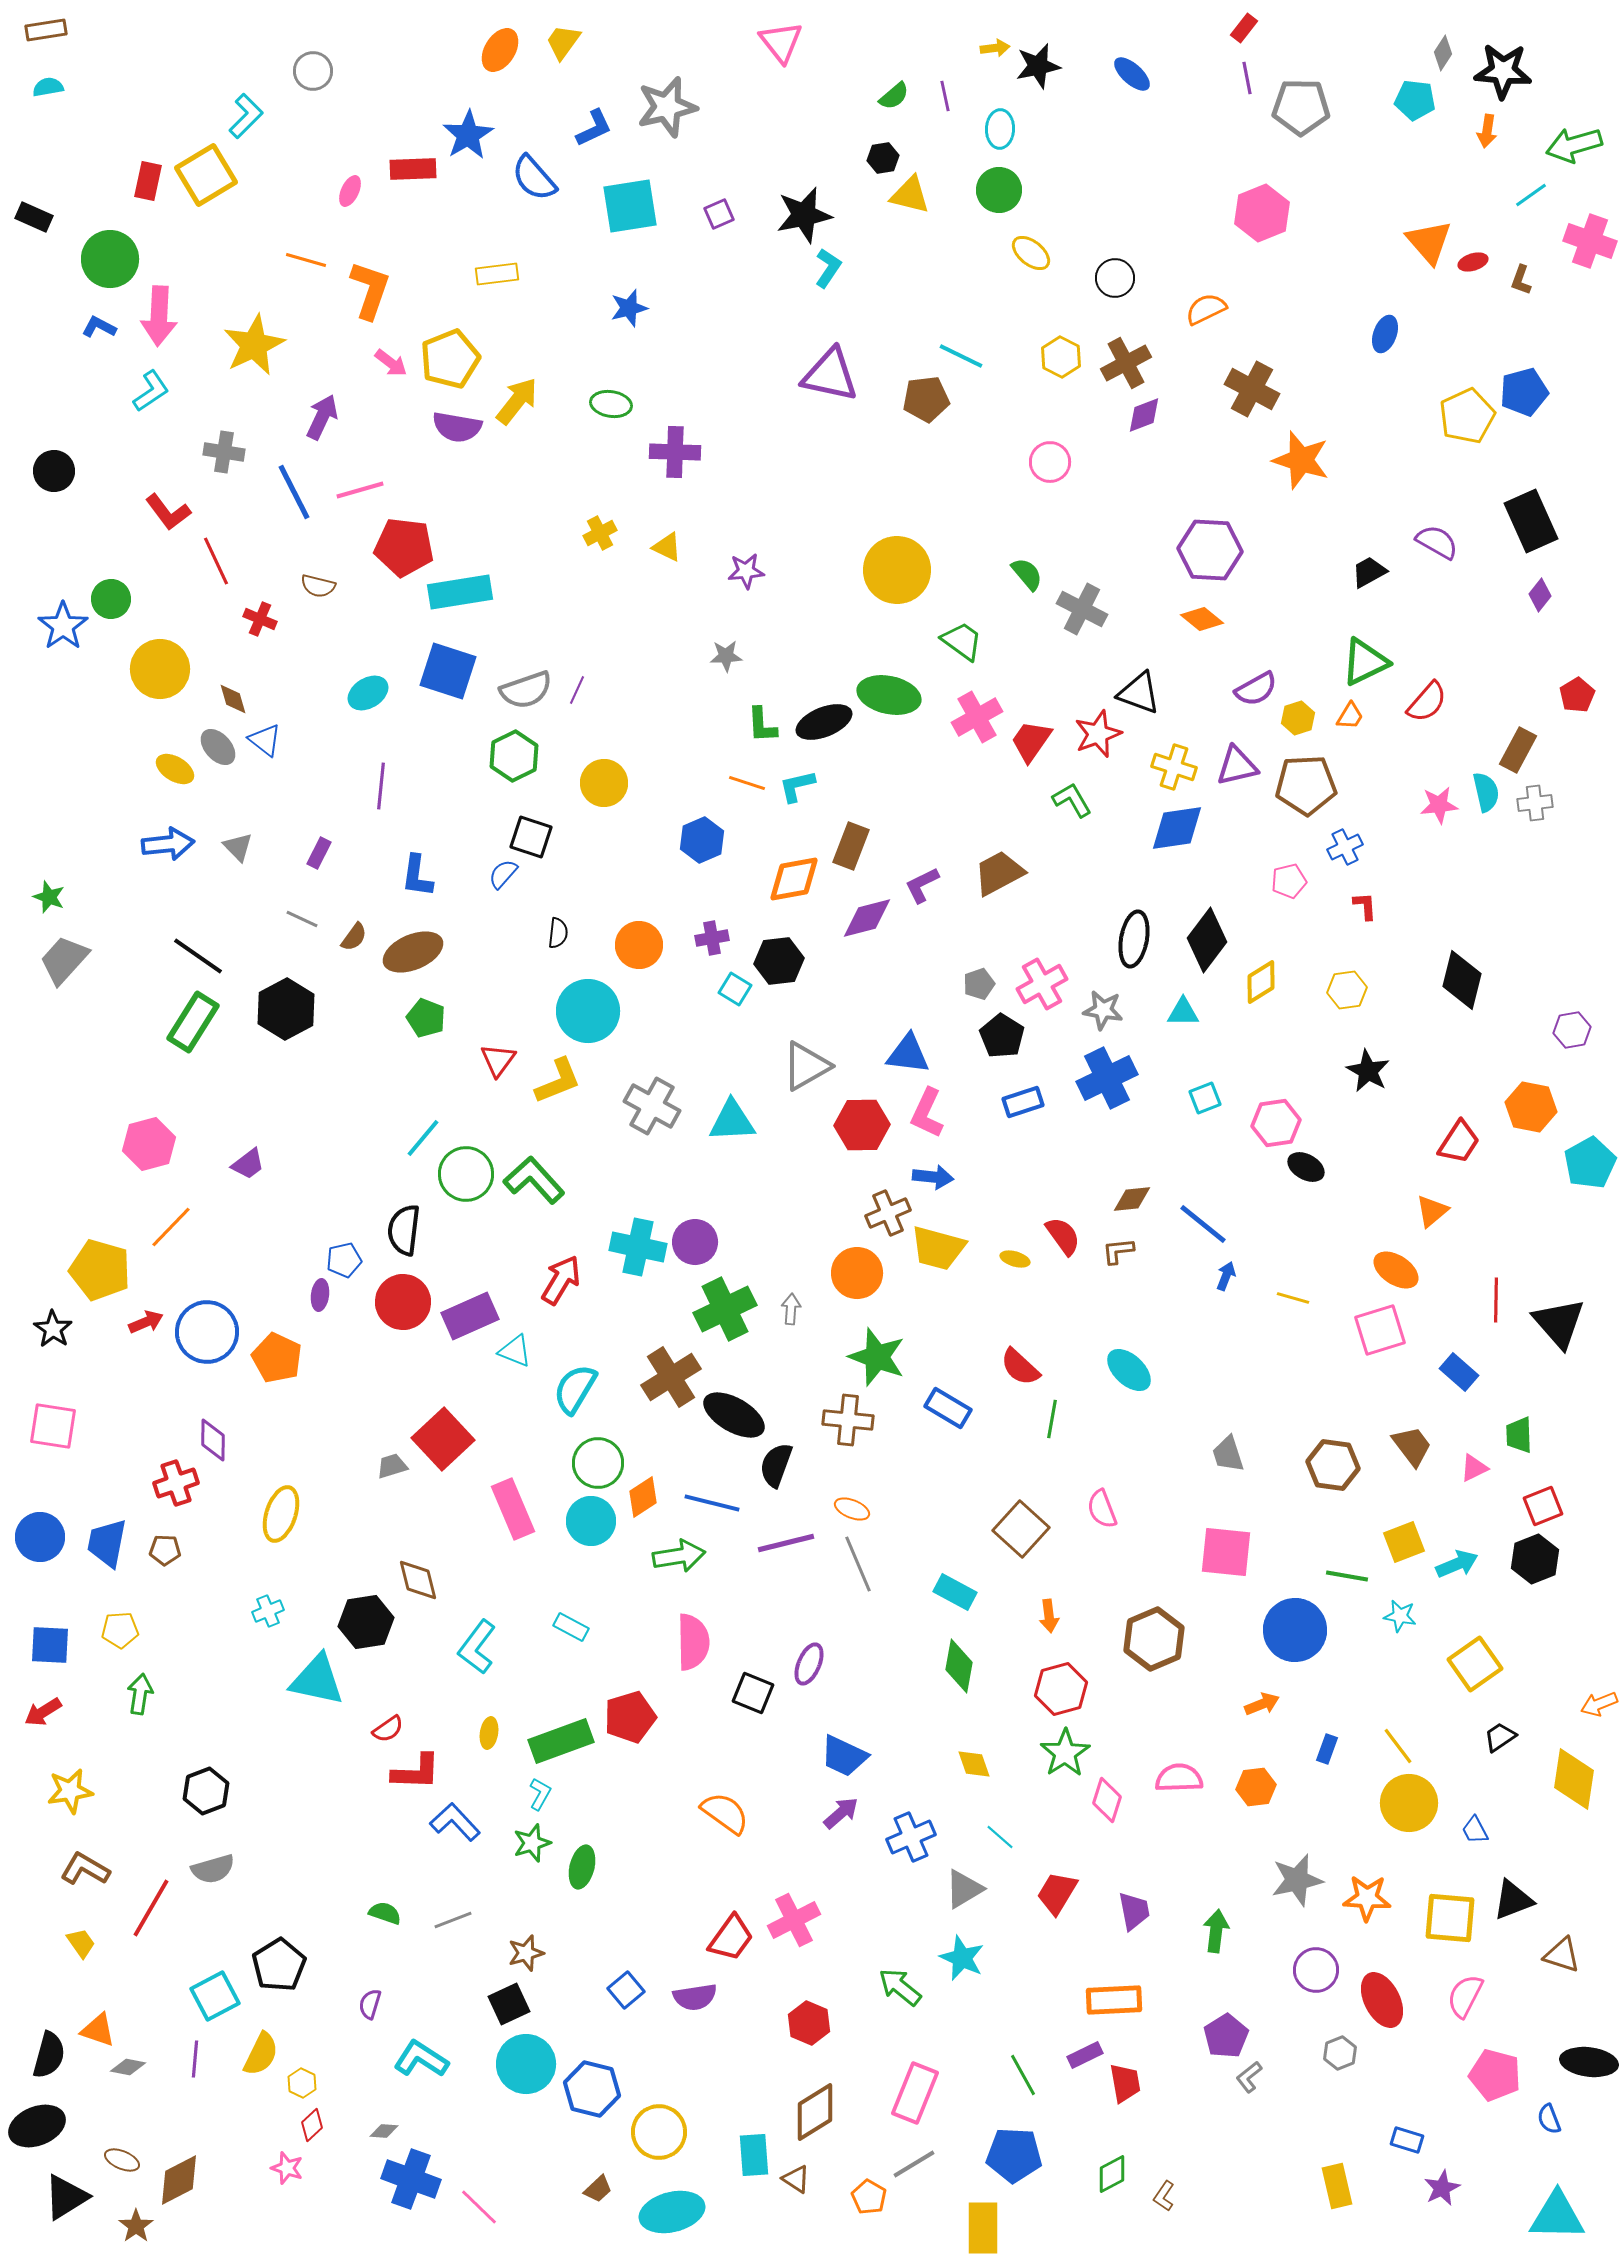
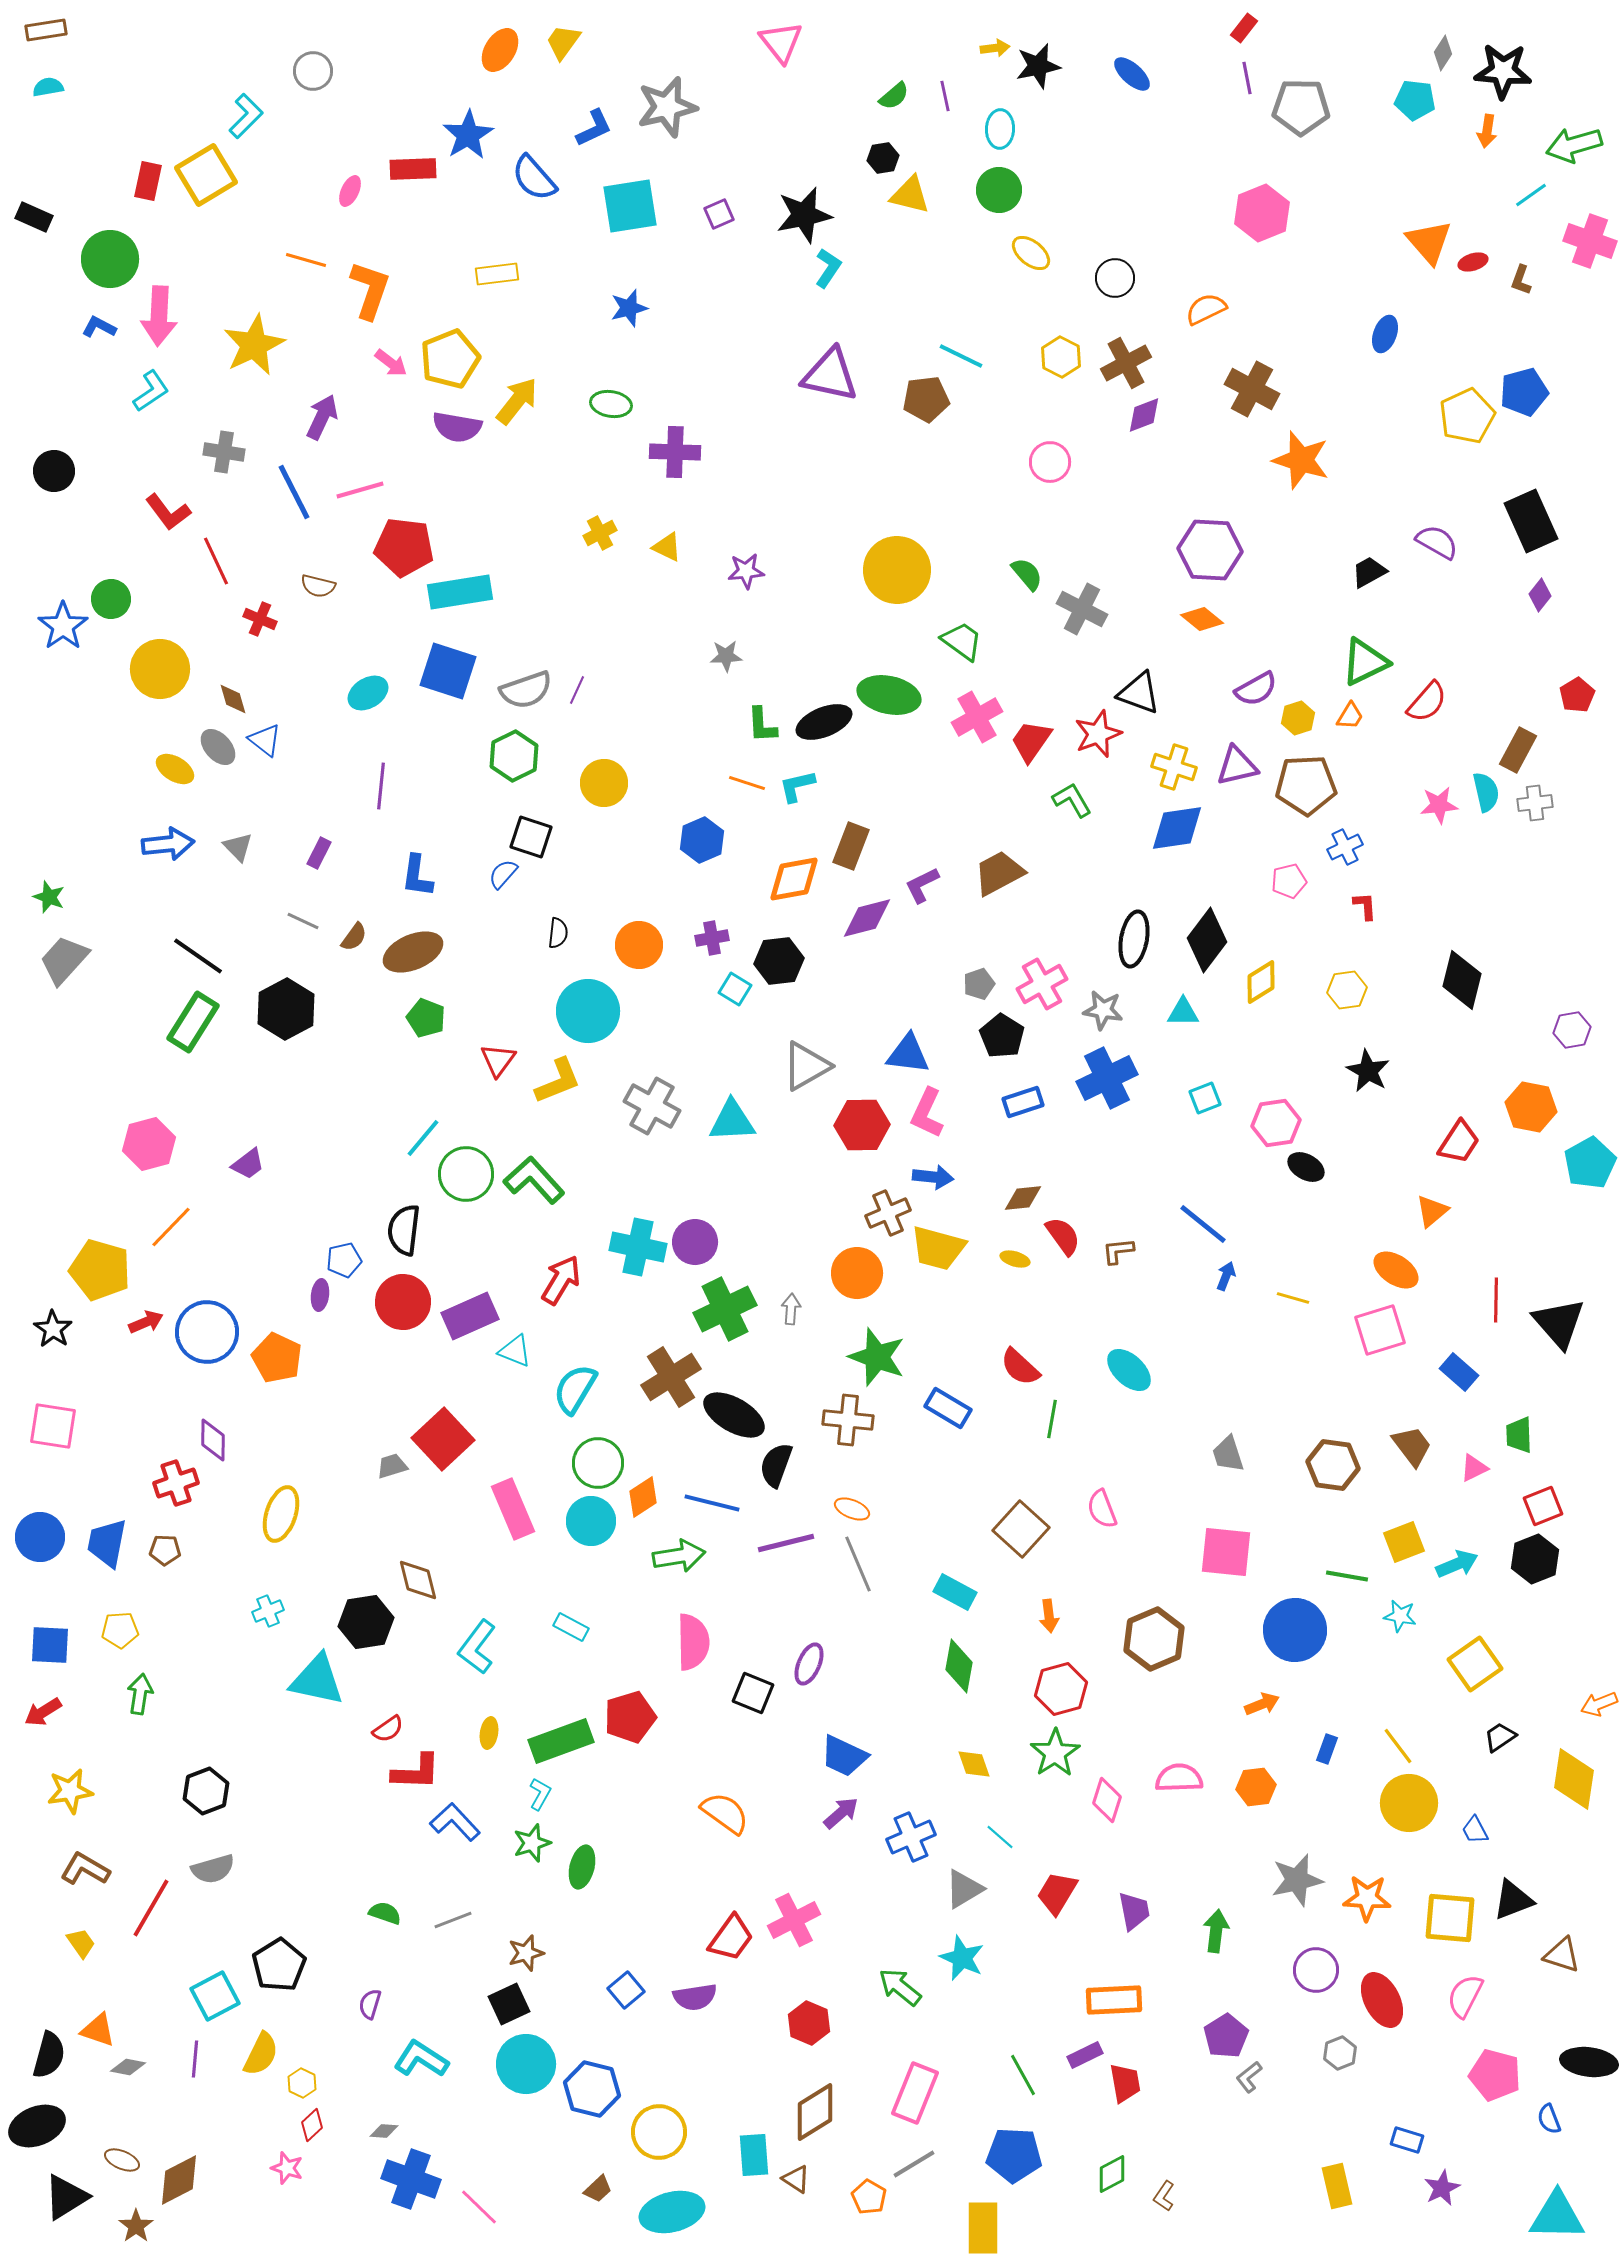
gray line at (302, 919): moved 1 px right, 2 px down
brown diamond at (1132, 1199): moved 109 px left, 1 px up
green star at (1065, 1753): moved 10 px left
